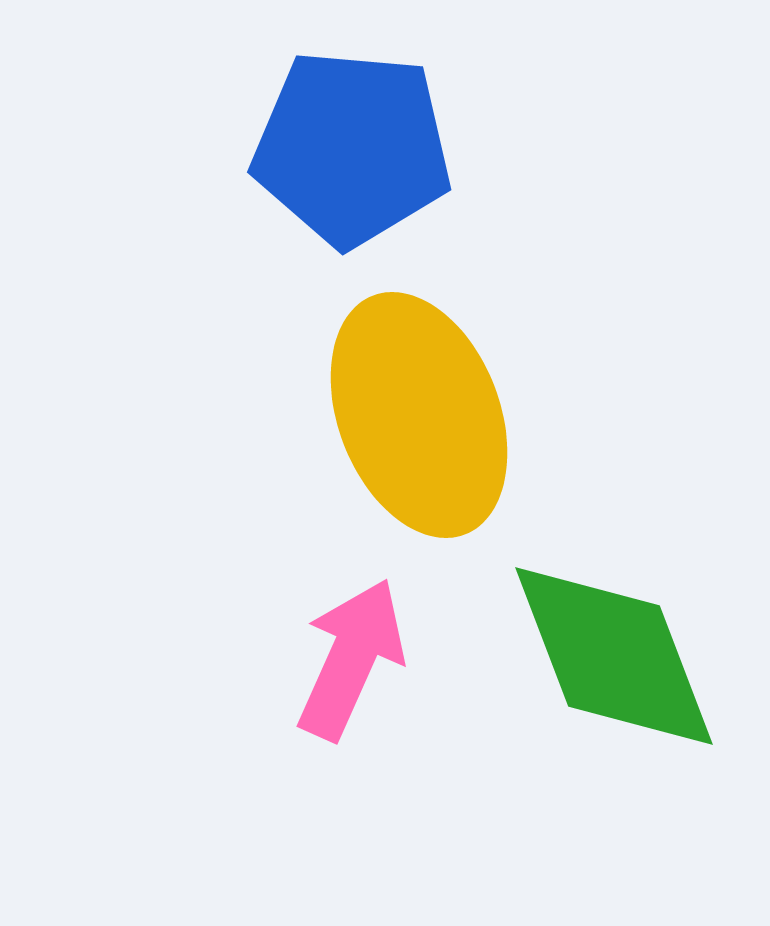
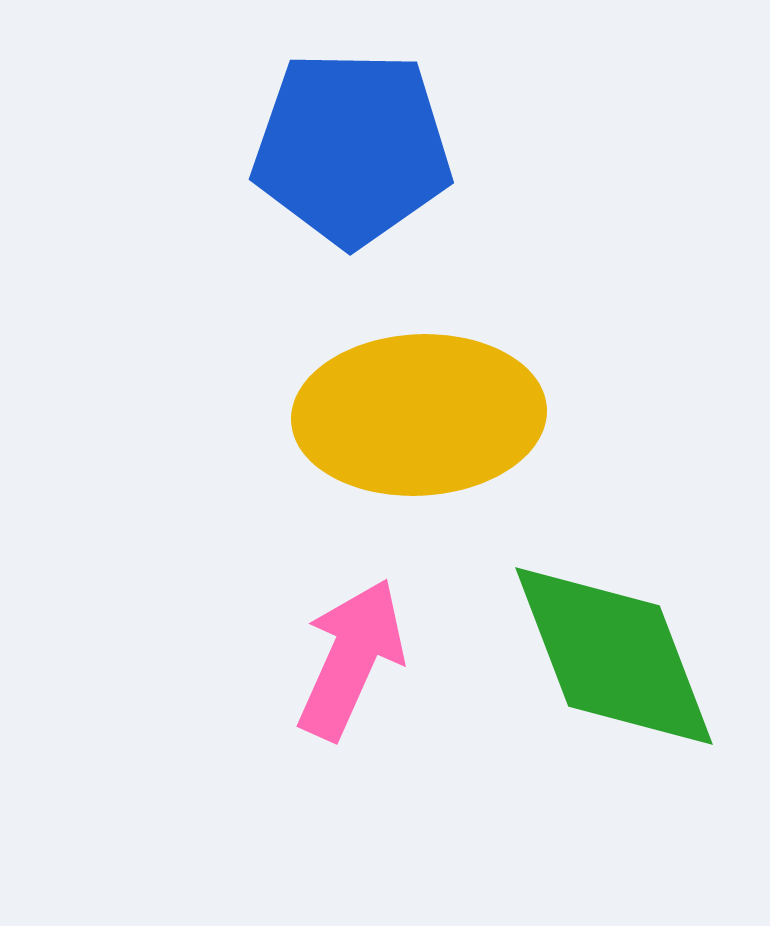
blue pentagon: rotated 4 degrees counterclockwise
yellow ellipse: rotated 72 degrees counterclockwise
